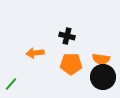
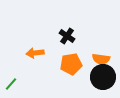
black cross: rotated 21 degrees clockwise
orange pentagon: rotated 10 degrees counterclockwise
